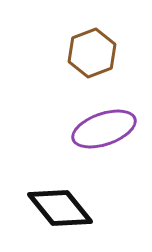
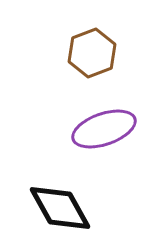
black diamond: rotated 10 degrees clockwise
